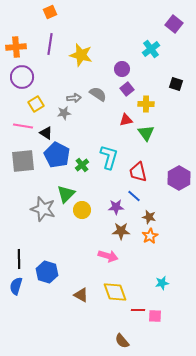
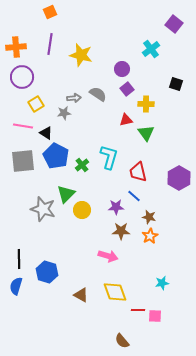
blue pentagon at (57, 155): moved 1 px left, 1 px down
